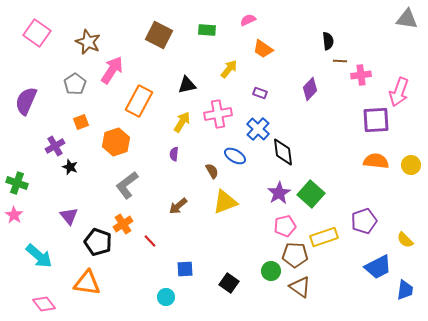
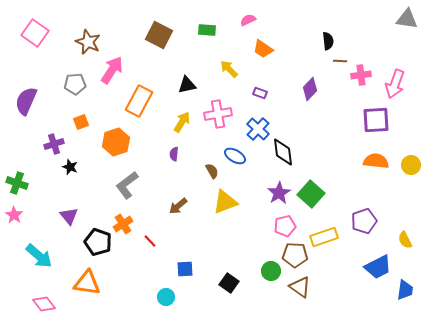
pink square at (37, 33): moved 2 px left
yellow arrow at (229, 69): rotated 84 degrees counterclockwise
gray pentagon at (75, 84): rotated 30 degrees clockwise
pink arrow at (399, 92): moved 4 px left, 8 px up
purple cross at (55, 146): moved 1 px left, 2 px up; rotated 12 degrees clockwise
yellow semicircle at (405, 240): rotated 18 degrees clockwise
